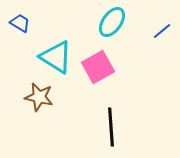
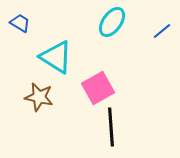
pink square: moved 21 px down
